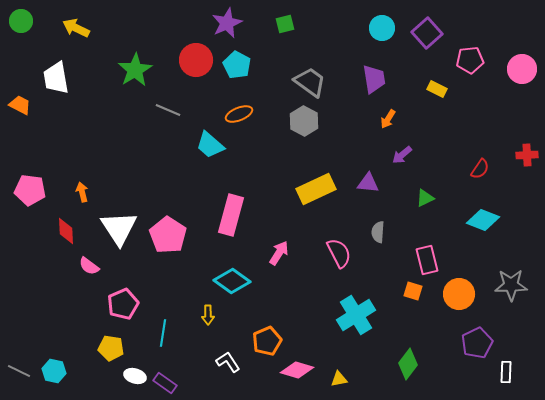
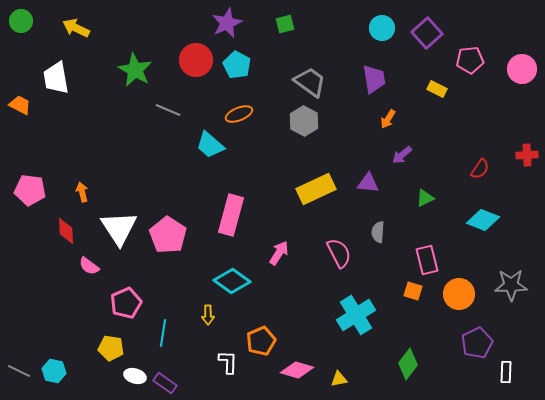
green star at (135, 70): rotated 12 degrees counterclockwise
pink pentagon at (123, 304): moved 3 px right, 1 px up
orange pentagon at (267, 341): moved 6 px left
white L-shape at (228, 362): rotated 35 degrees clockwise
